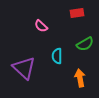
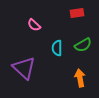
pink semicircle: moved 7 px left, 1 px up
green semicircle: moved 2 px left, 1 px down
cyan semicircle: moved 8 px up
